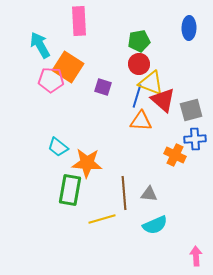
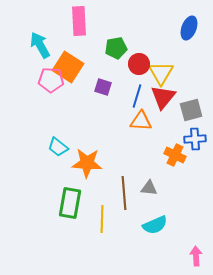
blue ellipse: rotated 20 degrees clockwise
green pentagon: moved 23 px left, 7 px down
yellow triangle: moved 10 px right, 10 px up; rotated 40 degrees clockwise
red triangle: moved 3 px up; rotated 28 degrees clockwise
green rectangle: moved 13 px down
gray triangle: moved 6 px up
yellow line: rotated 72 degrees counterclockwise
